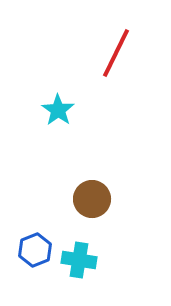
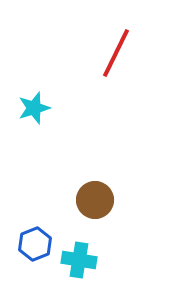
cyan star: moved 24 px left, 2 px up; rotated 20 degrees clockwise
brown circle: moved 3 px right, 1 px down
blue hexagon: moved 6 px up
